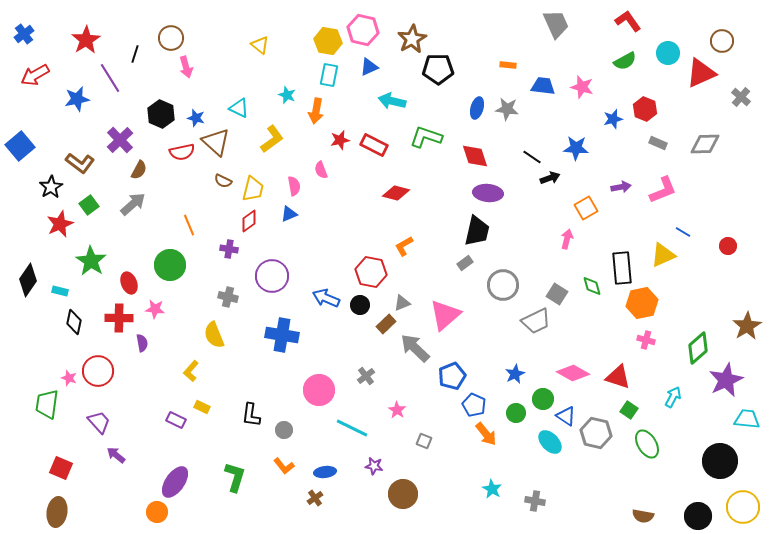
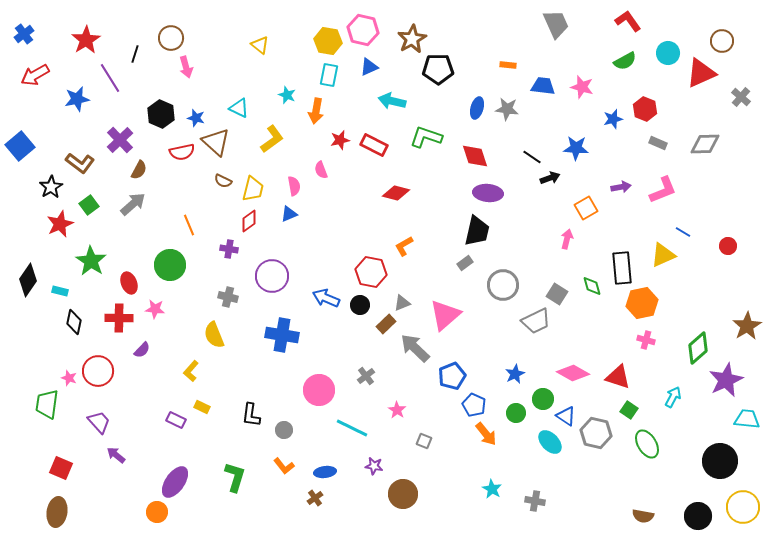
purple semicircle at (142, 343): moved 7 px down; rotated 54 degrees clockwise
